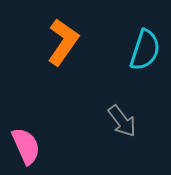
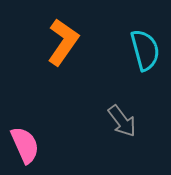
cyan semicircle: rotated 33 degrees counterclockwise
pink semicircle: moved 1 px left, 1 px up
